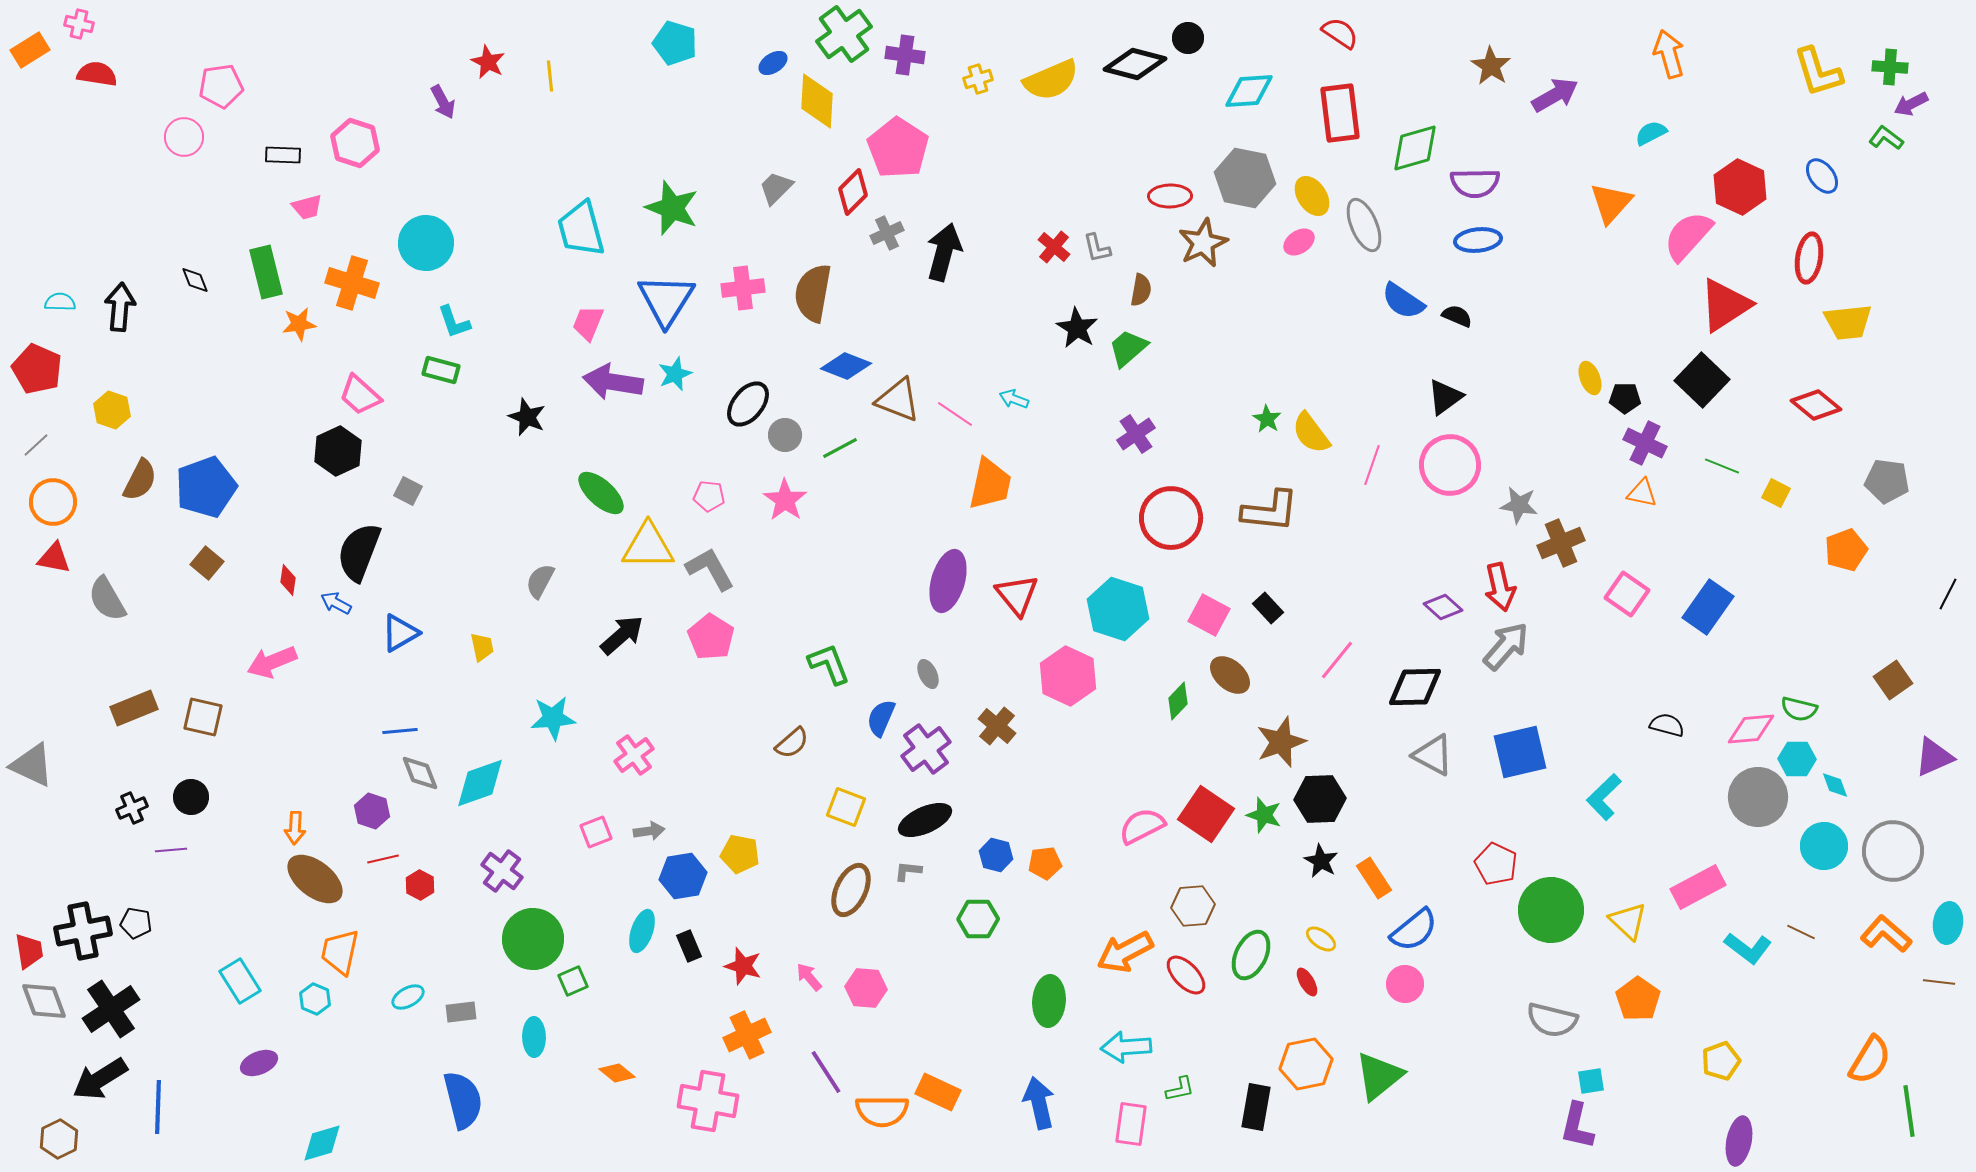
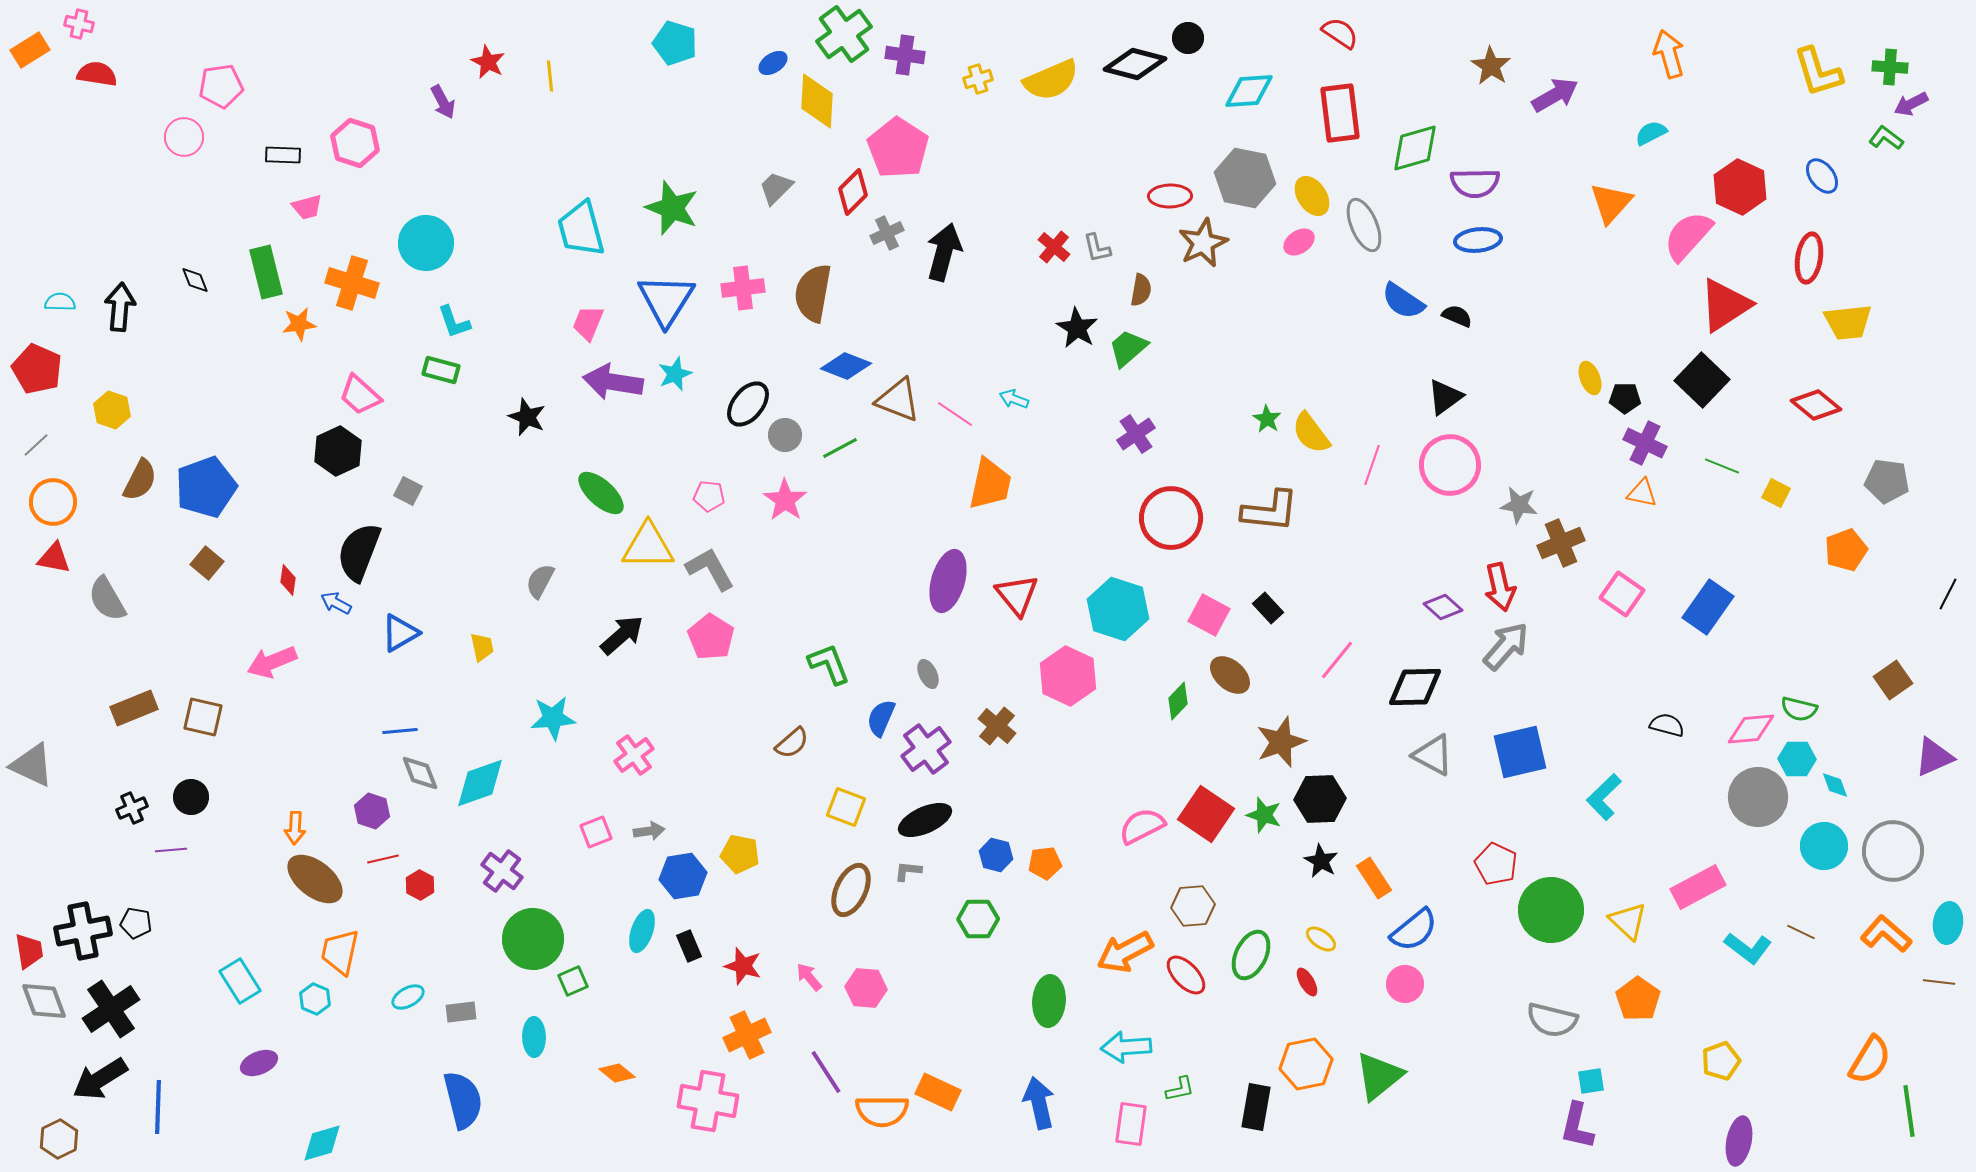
pink square at (1627, 594): moved 5 px left
